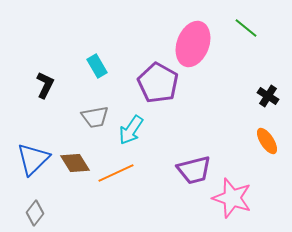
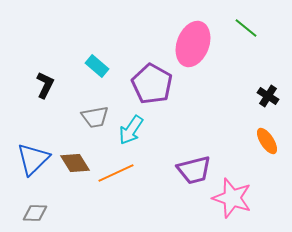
cyan rectangle: rotated 20 degrees counterclockwise
purple pentagon: moved 6 px left, 1 px down
gray diamond: rotated 55 degrees clockwise
